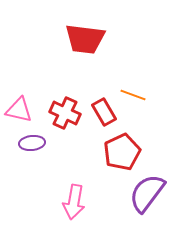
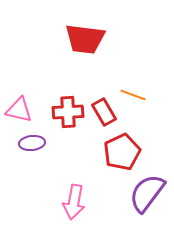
red cross: moved 3 px right, 1 px up; rotated 28 degrees counterclockwise
